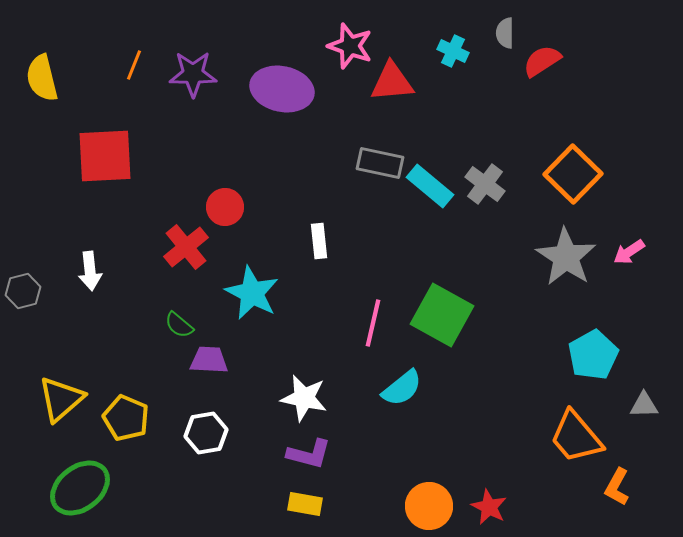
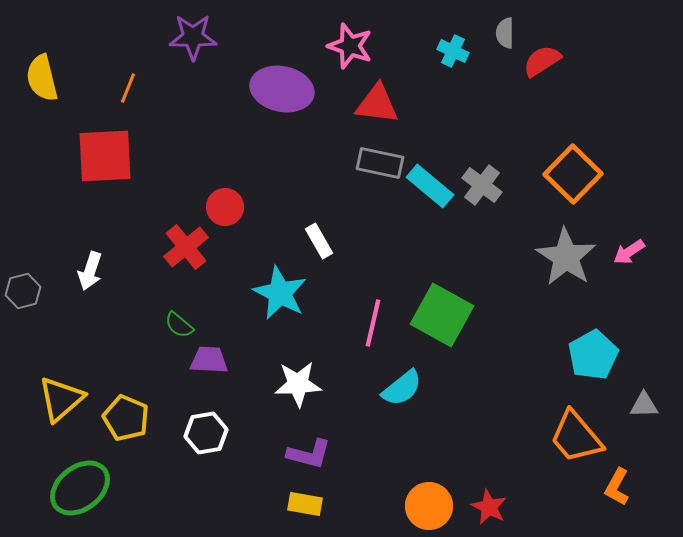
orange line: moved 6 px left, 23 px down
purple star: moved 37 px up
red triangle: moved 15 px left, 22 px down; rotated 12 degrees clockwise
gray cross: moved 3 px left, 1 px down
white rectangle: rotated 24 degrees counterclockwise
white arrow: rotated 24 degrees clockwise
cyan star: moved 28 px right
white star: moved 6 px left, 14 px up; rotated 15 degrees counterclockwise
